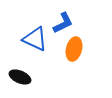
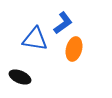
blue L-shape: rotated 10 degrees counterclockwise
blue triangle: rotated 16 degrees counterclockwise
